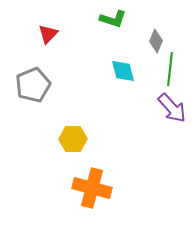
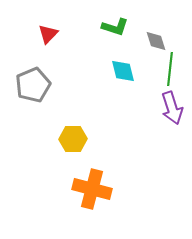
green L-shape: moved 2 px right, 8 px down
gray diamond: rotated 40 degrees counterclockwise
purple arrow: rotated 24 degrees clockwise
orange cross: moved 1 px down
